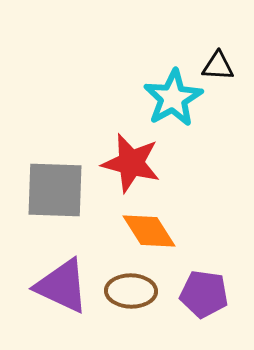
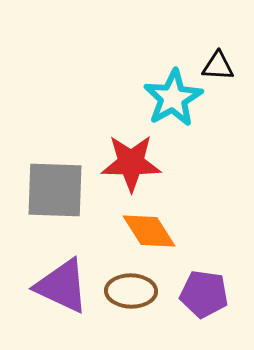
red star: rotated 14 degrees counterclockwise
